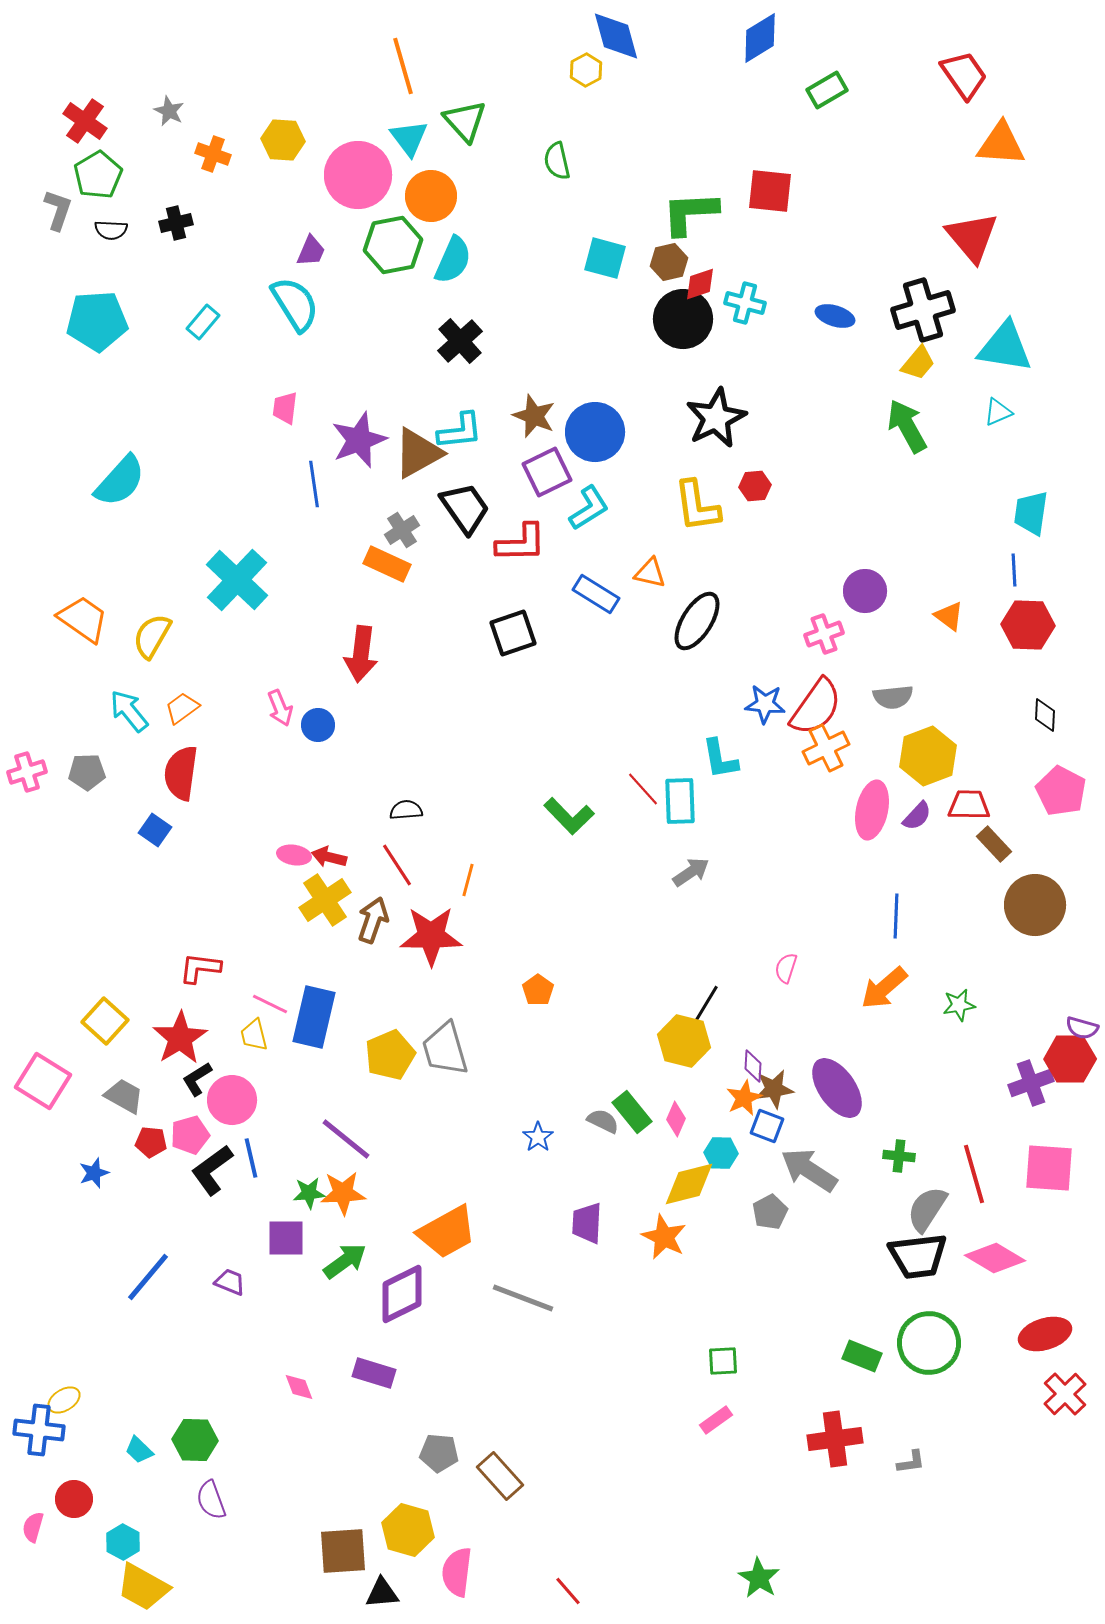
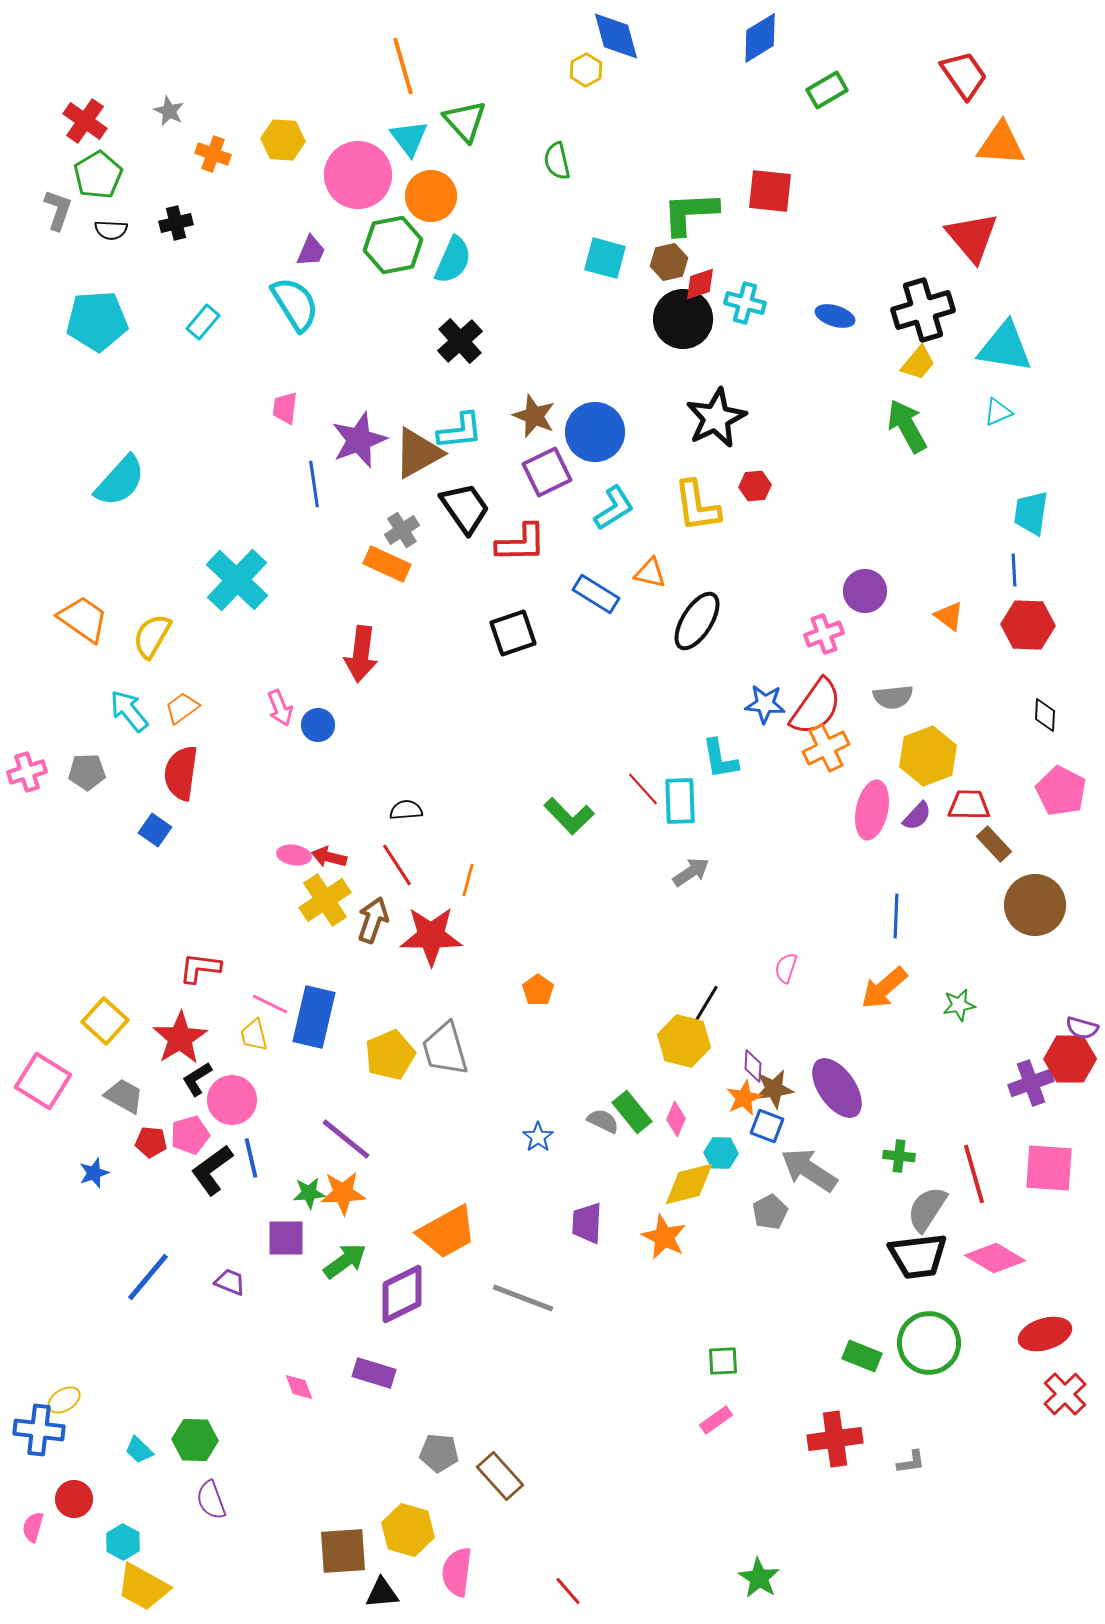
cyan L-shape at (589, 508): moved 25 px right
